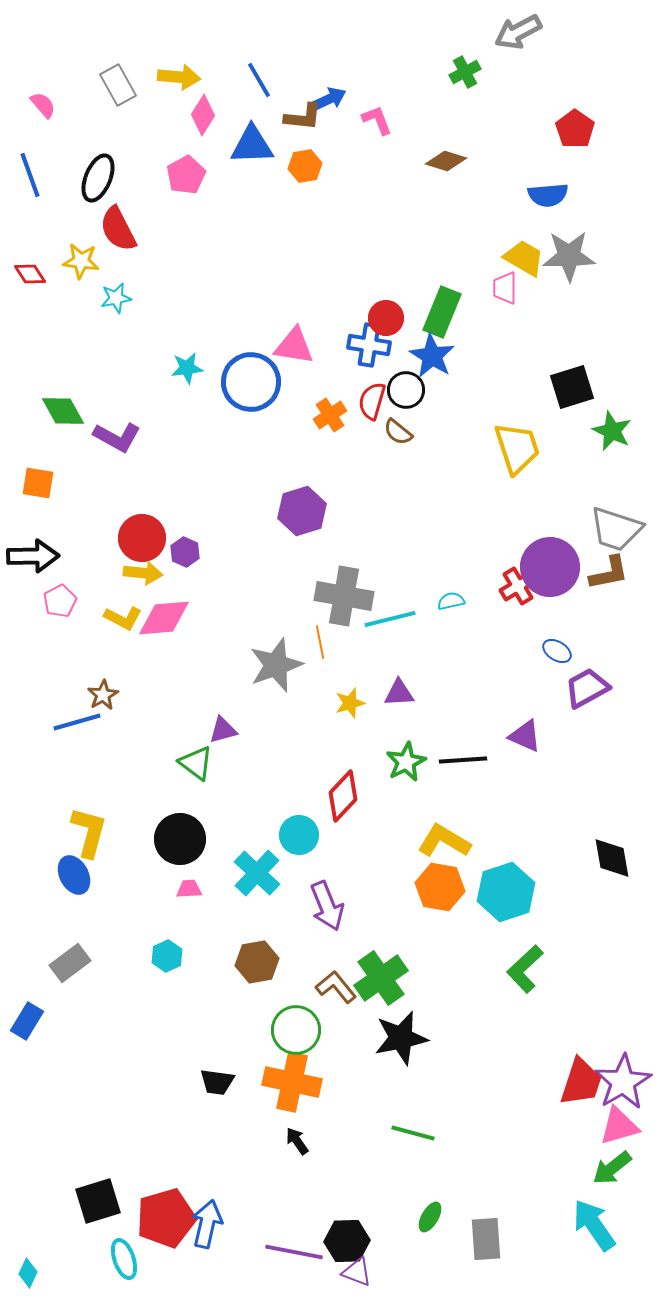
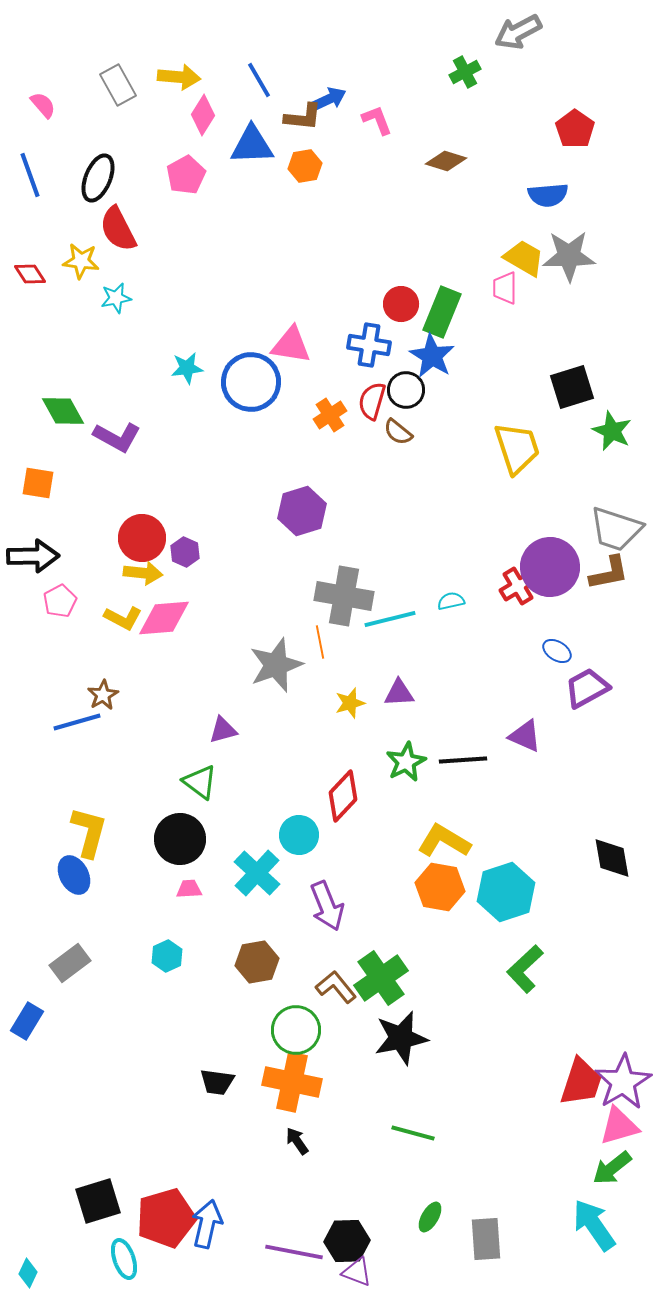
red circle at (386, 318): moved 15 px right, 14 px up
pink triangle at (294, 346): moved 3 px left, 1 px up
green triangle at (196, 763): moved 4 px right, 19 px down
